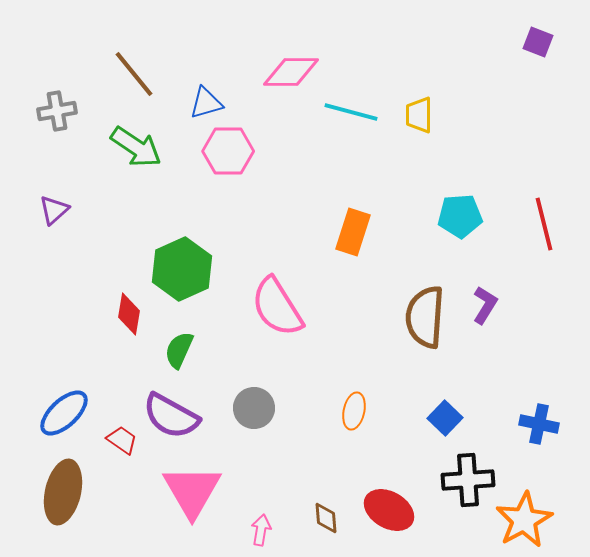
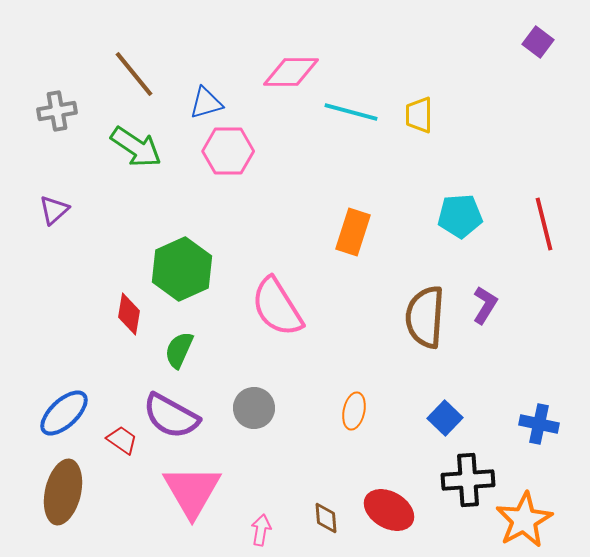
purple square: rotated 16 degrees clockwise
